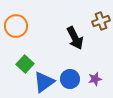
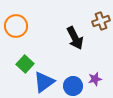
blue circle: moved 3 px right, 7 px down
